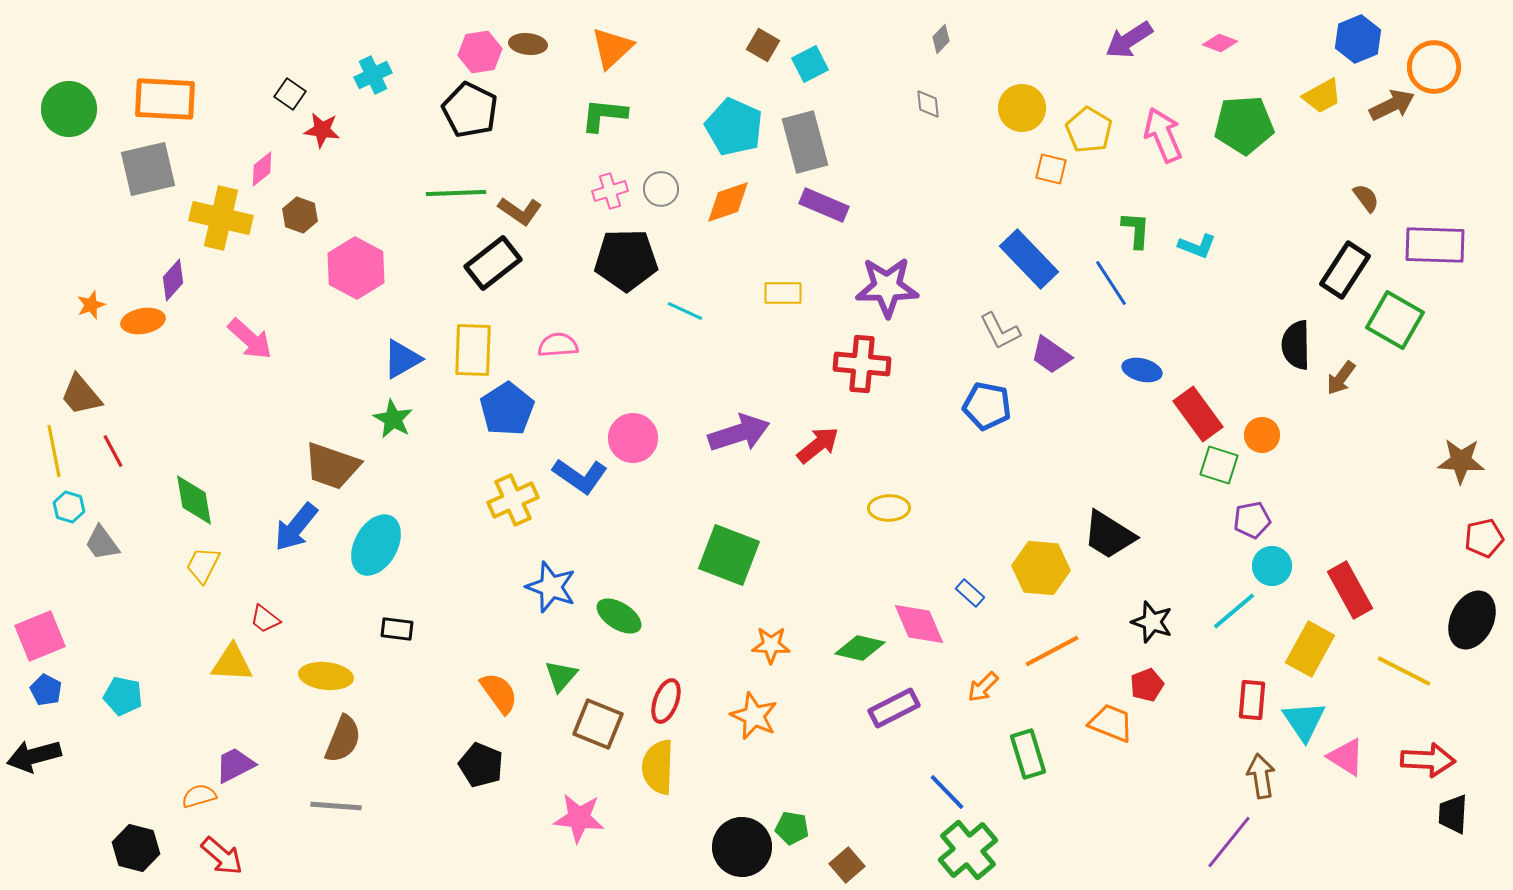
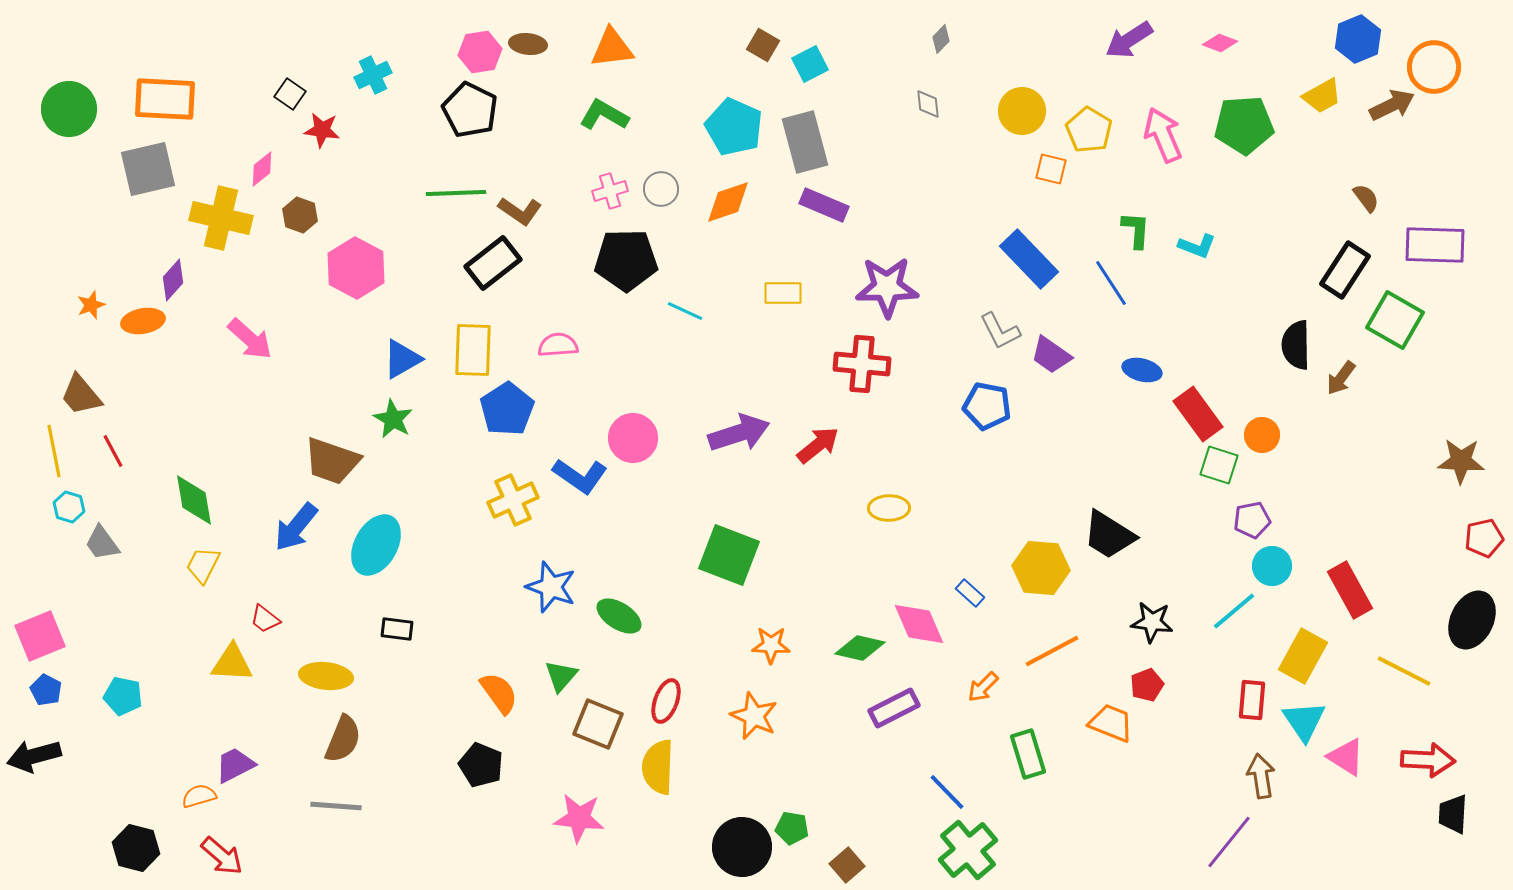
orange triangle at (612, 48): rotated 36 degrees clockwise
yellow circle at (1022, 108): moved 3 px down
green L-shape at (604, 115): rotated 24 degrees clockwise
brown trapezoid at (332, 466): moved 5 px up
black star at (1152, 622): rotated 12 degrees counterclockwise
yellow rectangle at (1310, 649): moved 7 px left, 7 px down
